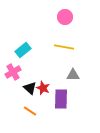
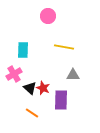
pink circle: moved 17 px left, 1 px up
cyan rectangle: rotated 49 degrees counterclockwise
pink cross: moved 1 px right, 2 px down
purple rectangle: moved 1 px down
orange line: moved 2 px right, 2 px down
